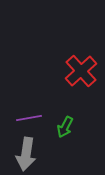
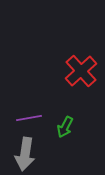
gray arrow: moved 1 px left
